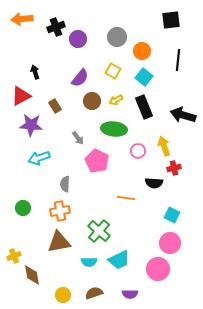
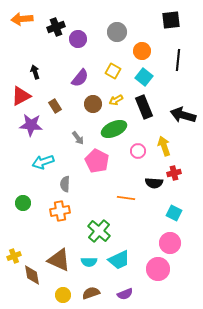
gray circle at (117, 37): moved 5 px up
brown circle at (92, 101): moved 1 px right, 3 px down
green ellipse at (114, 129): rotated 30 degrees counterclockwise
cyan arrow at (39, 158): moved 4 px right, 4 px down
red cross at (174, 168): moved 5 px down
green circle at (23, 208): moved 5 px up
cyan square at (172, 215): moved 2 px right, 2 px up
brown triangle at (59, 242): moved 18 px down; rotated 35 degrees clockwise
brown semicircle at (94, 293): moved 3 px left
purple semicircle at (130, 294): moved 5 px left; rotated 21 degrees counterclockwise
